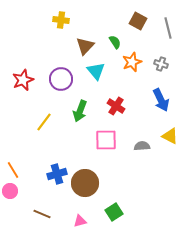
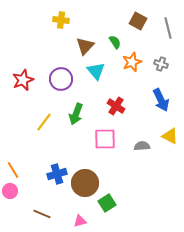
green arrow: moved 4 px left, 3 px down
pink square: moved 1 px left, 1 px up
green square: moved 7 px left, 9 px up
